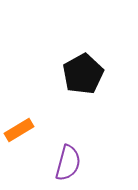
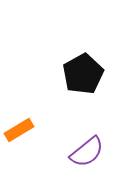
purple semicircle: moved 19 px right, 11 px up; rotated 36 degrees clockwise
